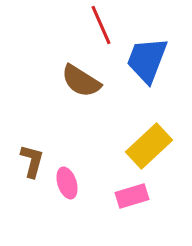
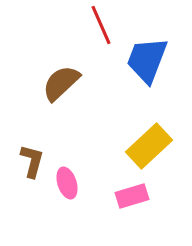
brown semicircle: moved 20 px left, 2 px down; rotated 105 degrees clockwise
